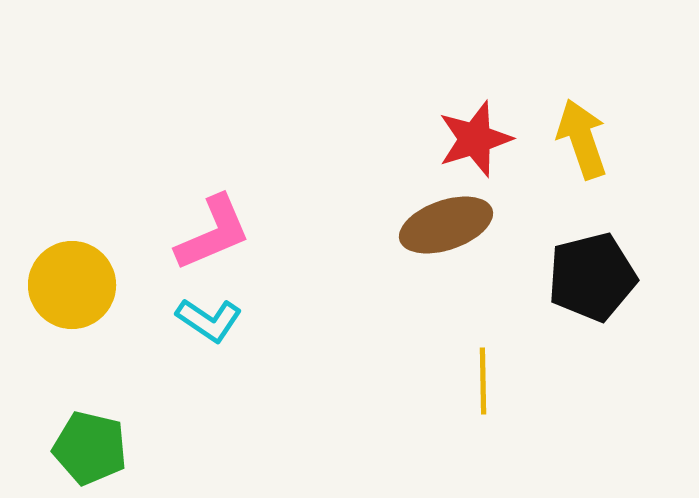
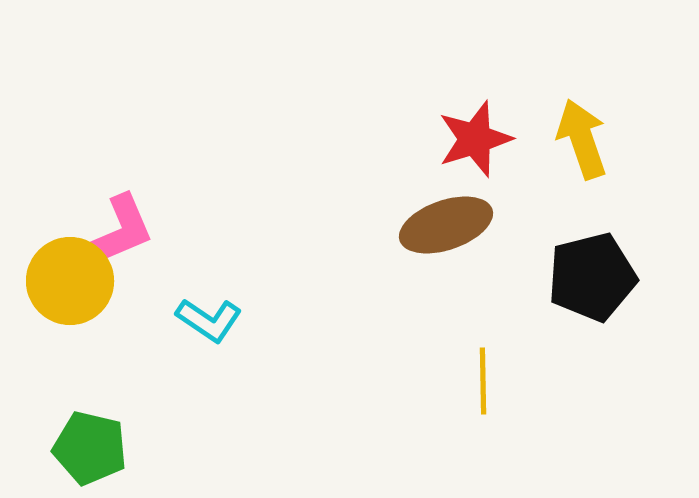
pink L-shape: moved 96 px left
yellow circle: moved 2 px left, 4 px up
